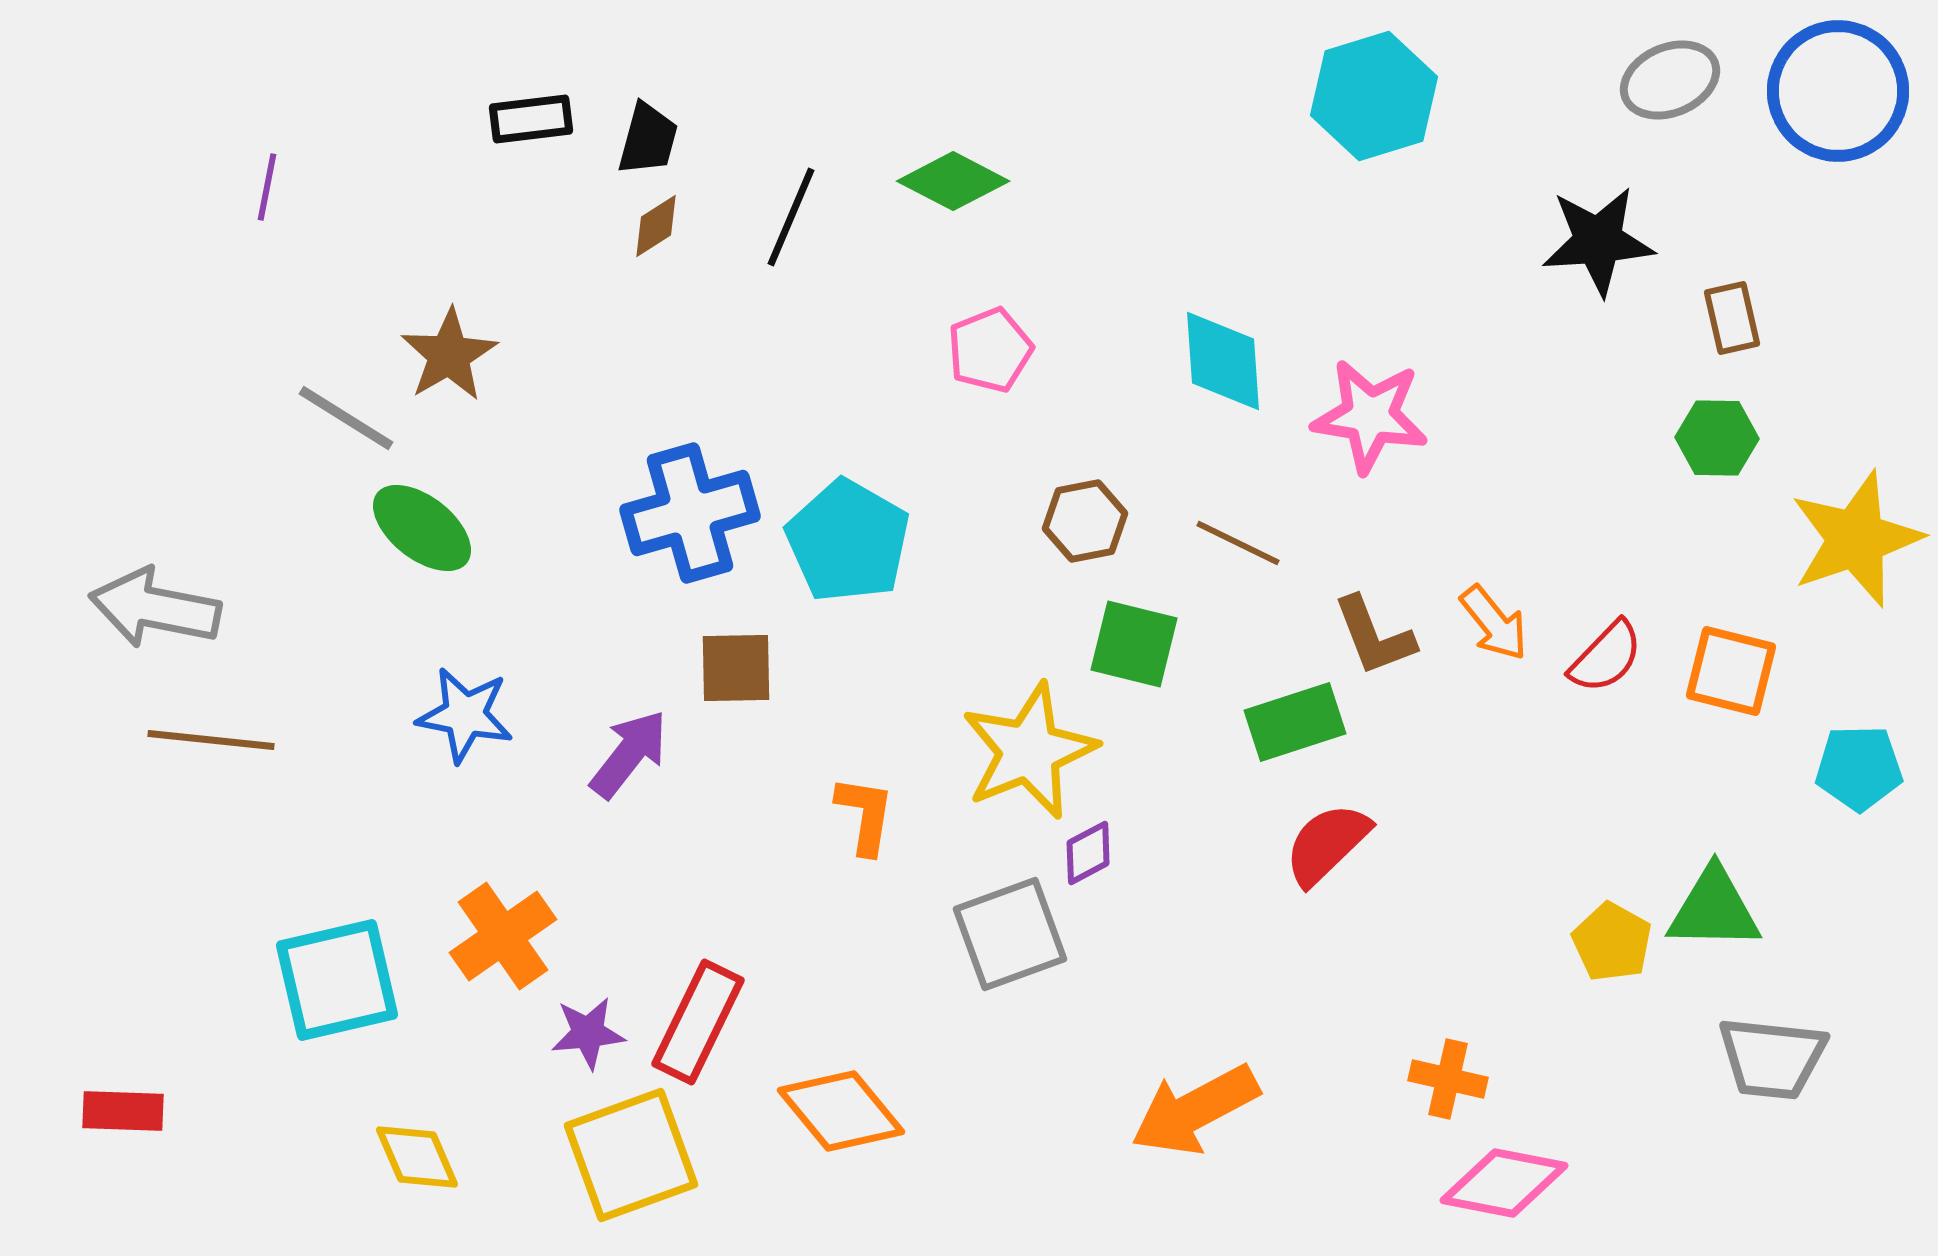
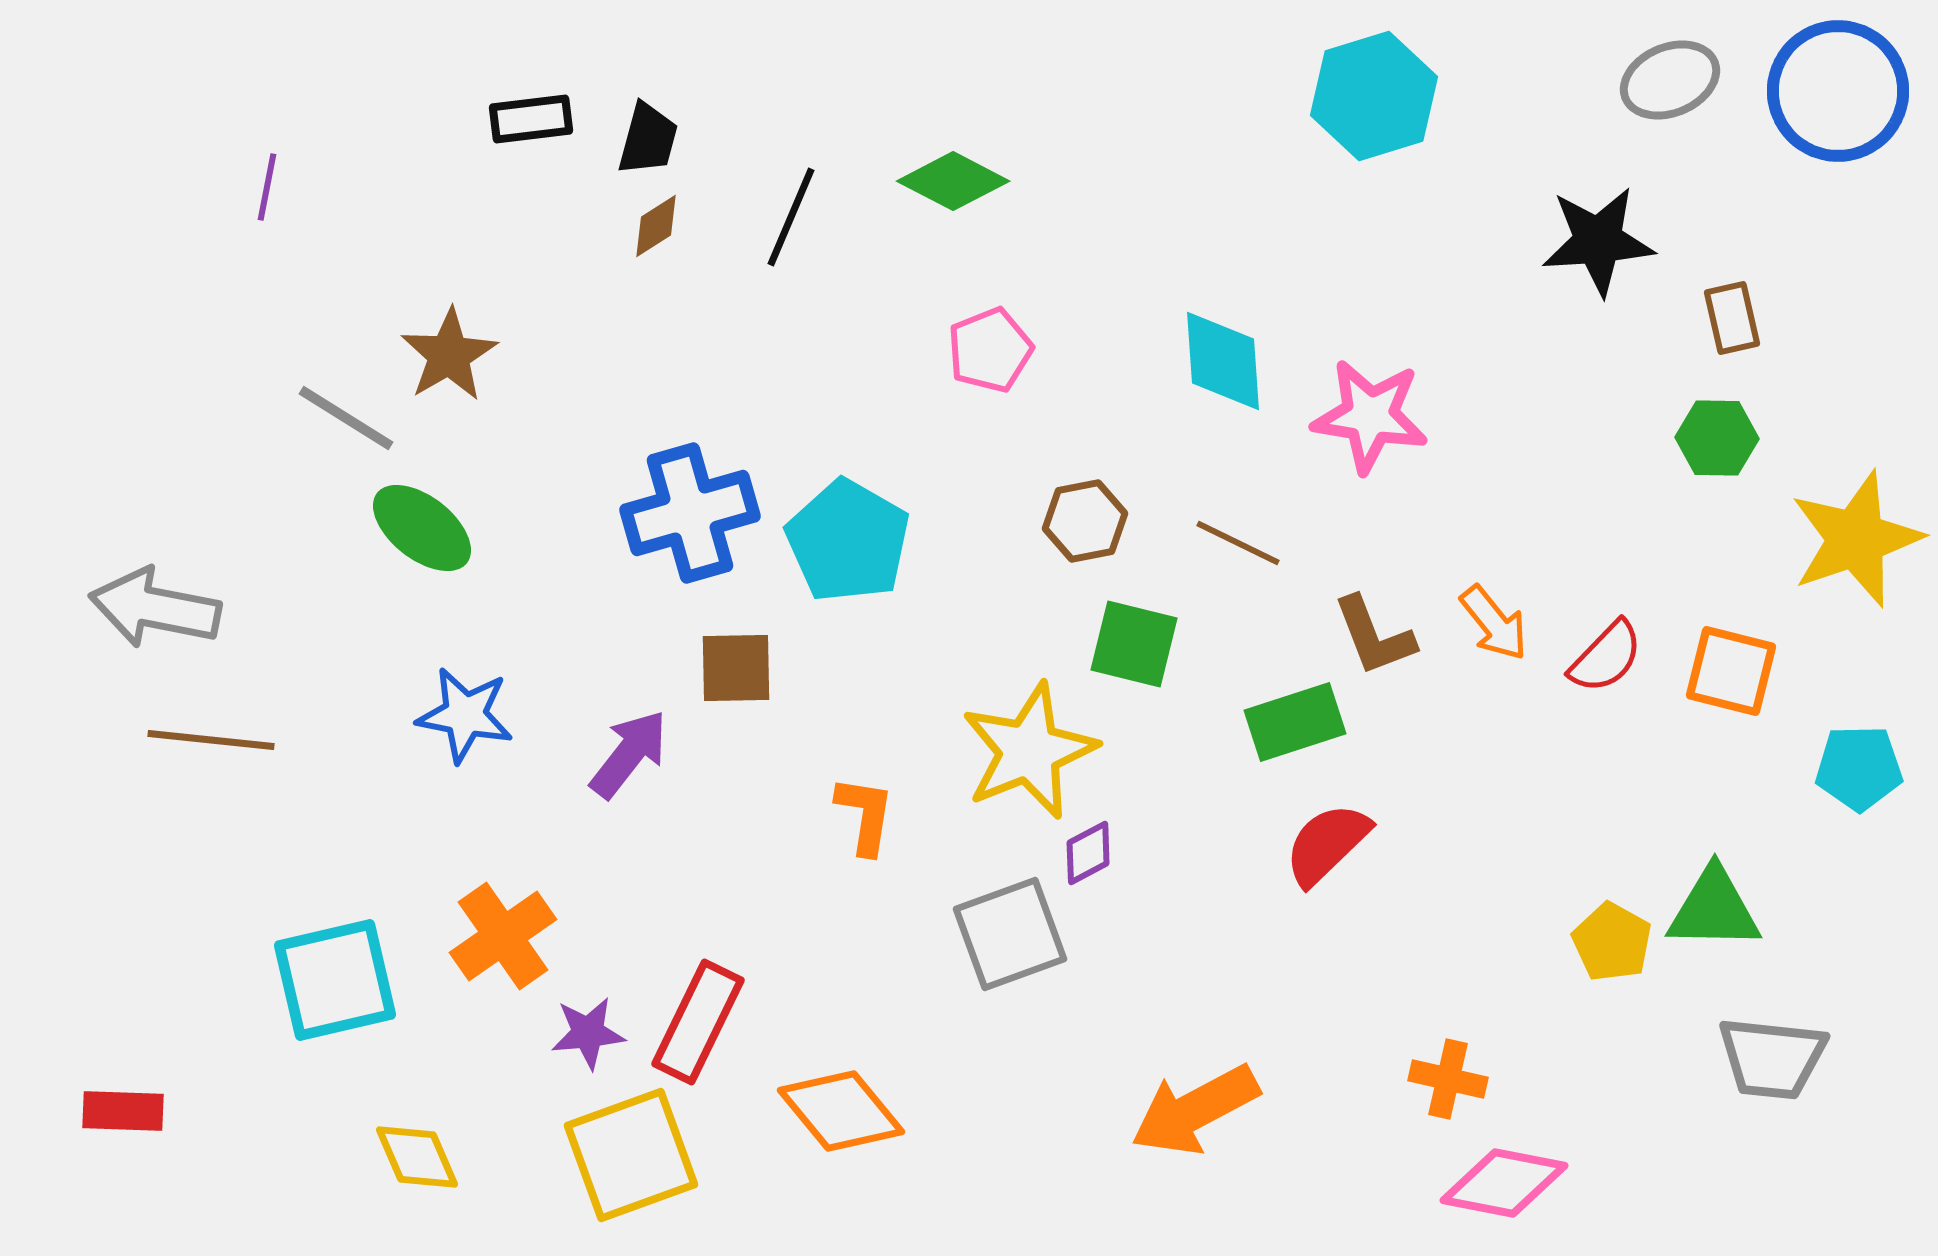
cyan square at (337, 980): moved 2 px left
